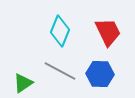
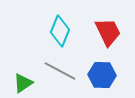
blue hexagon: moved 2 px right, 1 px down
